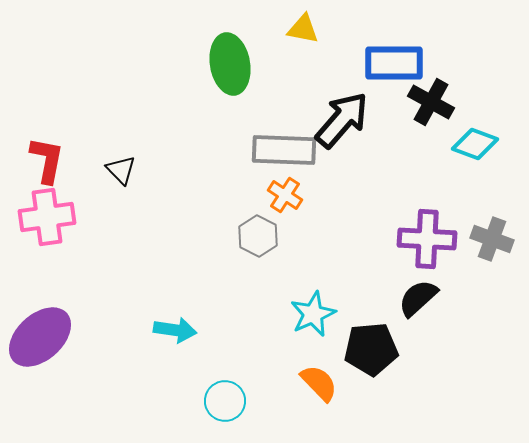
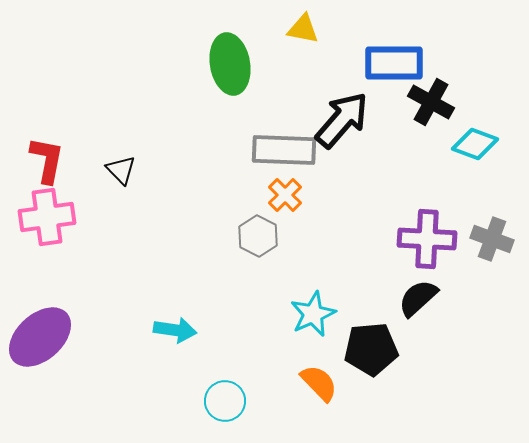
orange cross: rotated 12 degrees clockwise
